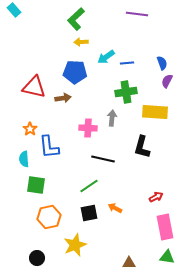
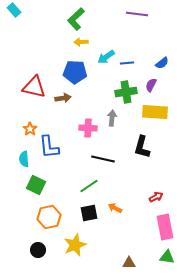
blue semicircle: rotated 72 degrees clockwise
purple semicircle: moved 16 px left, 4 px down
green square: rotated 18 degrees clockwise
black circle: moved 1 px right, 8 px up
